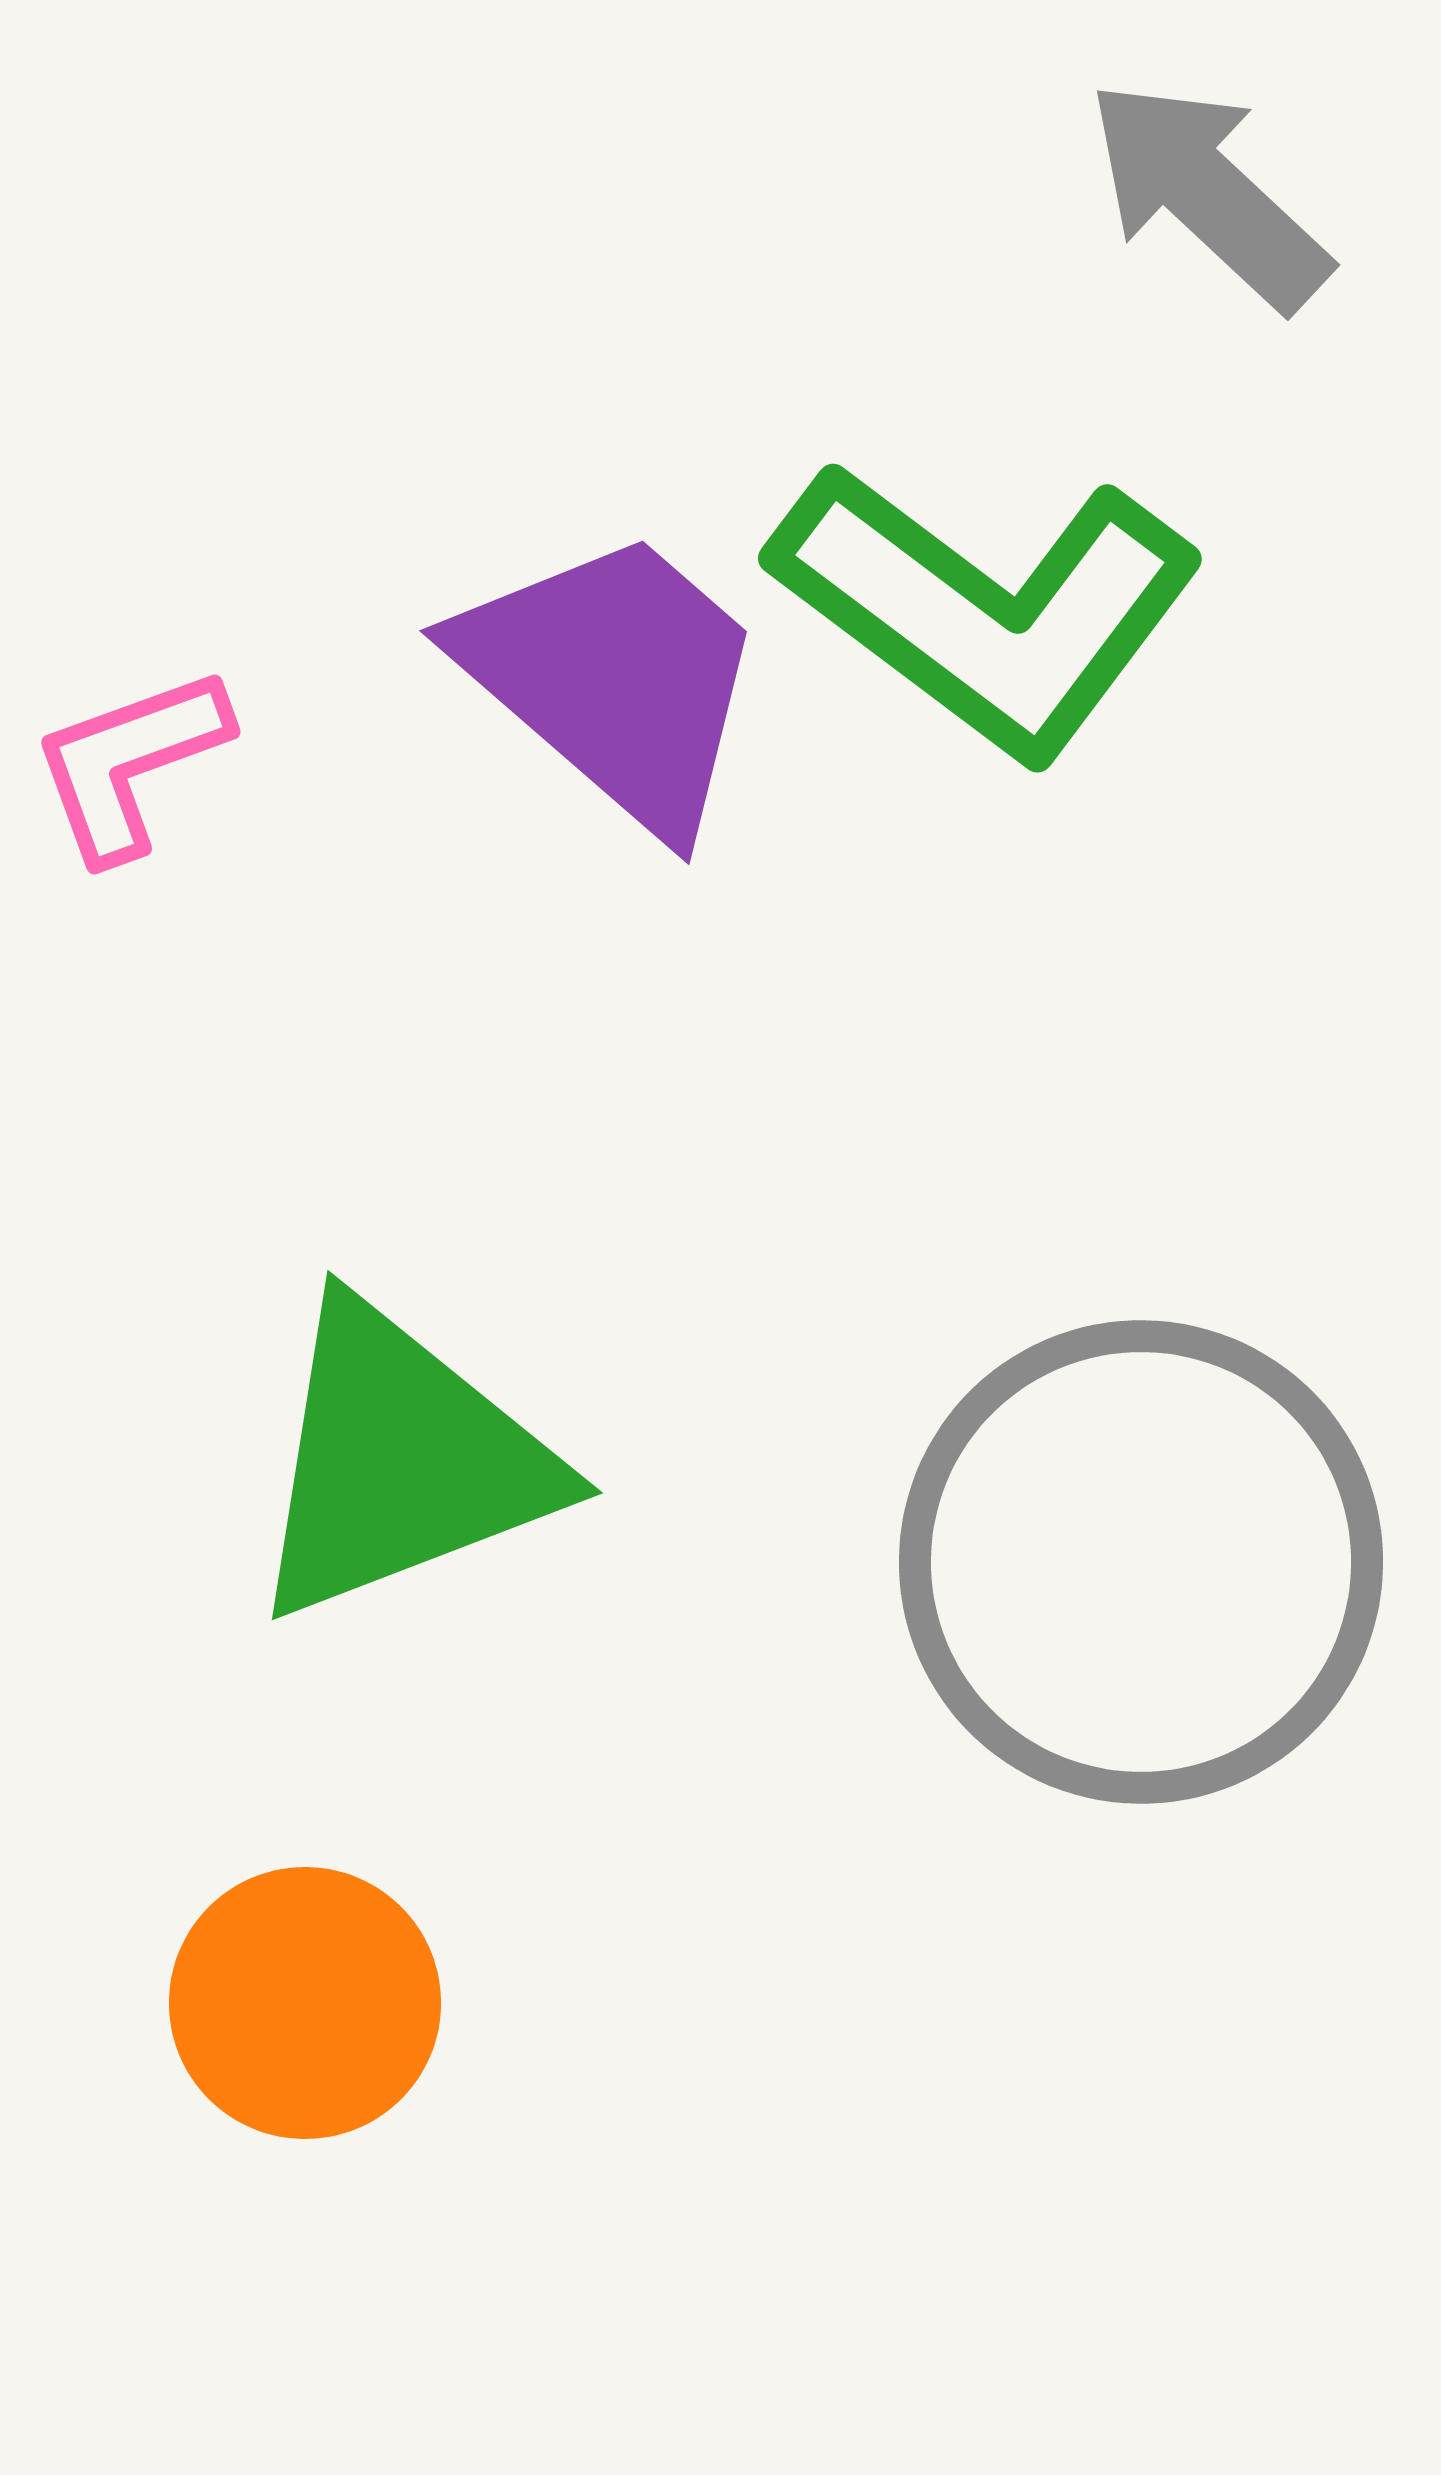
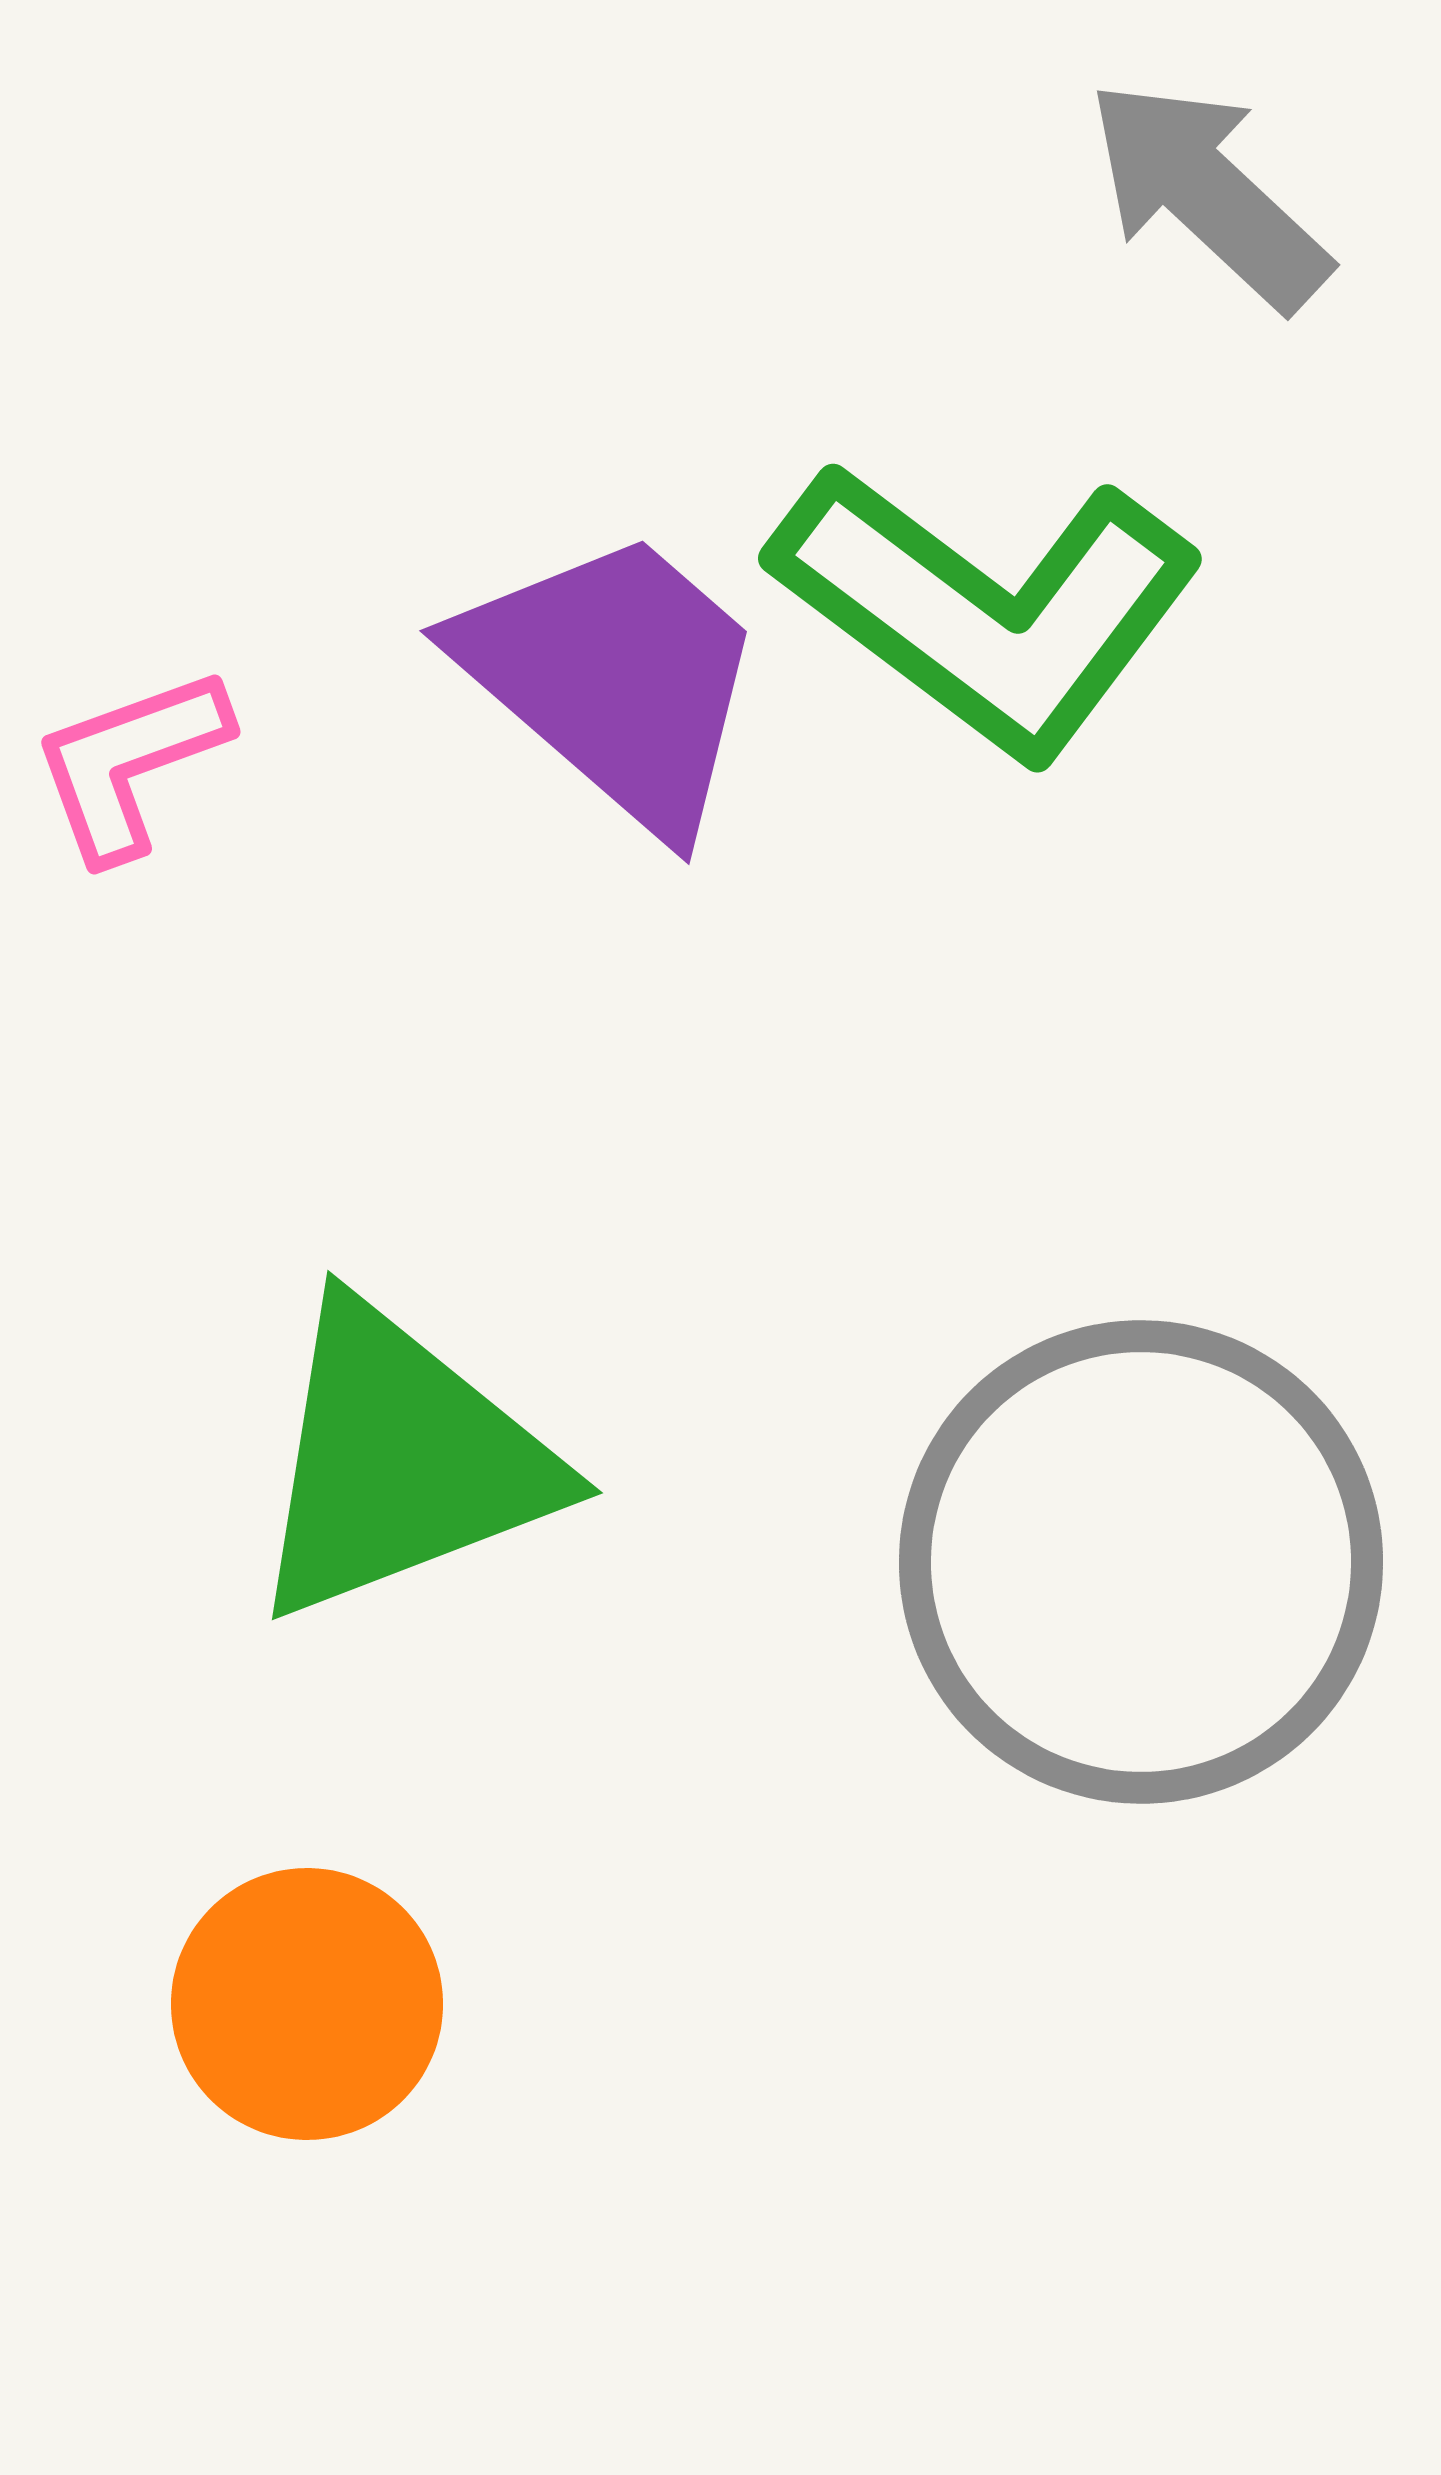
orange circle: moved 2 px right, 1 px down
